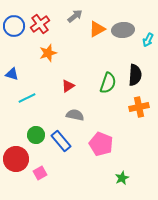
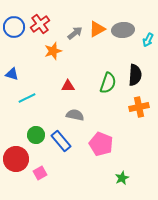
gray arrow: moved 17 px down
blue circle: moved 1 px down
orange star: moved 5 px right, 2 px up
red triangle: rotated 32 degrees clockwise
